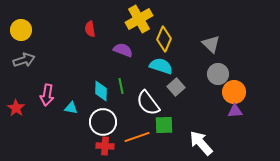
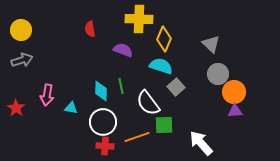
yellow cross: rotated 32 degrees clockwise
gray arrow: moved 2 px left
